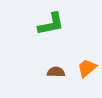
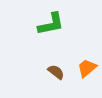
brown semicircle: rotated 36 degrees clockwise
